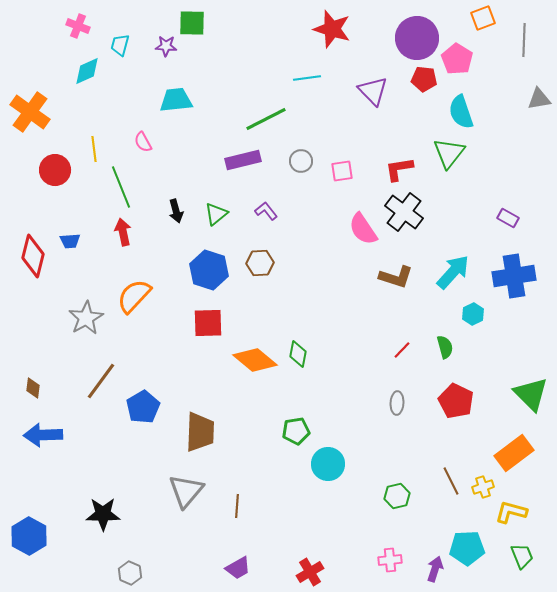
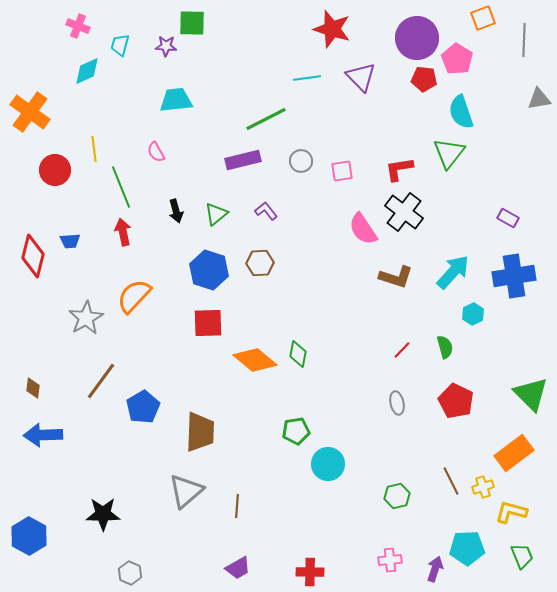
purple triangle at (373, 91): moved 12 px left, 14 px up
pink semicircle at (143, 142): moved 13 px right, 10 px down
gray ellipse at (397, 403): rotated 15 degrees counterclockwise
gray triangle at (186, 491): rotated 9 degrees clockwise
red cross at (310, 572): rotated 32 degrees clockwise
